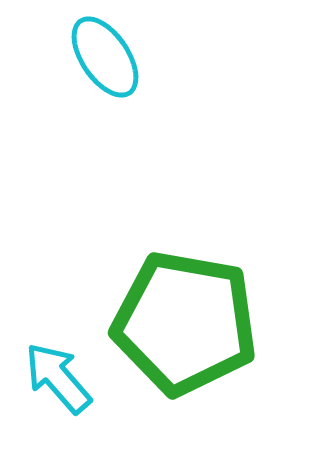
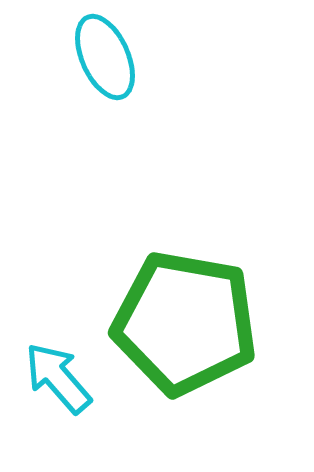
cyan ellipse: rotated 10 degrees clockwise
